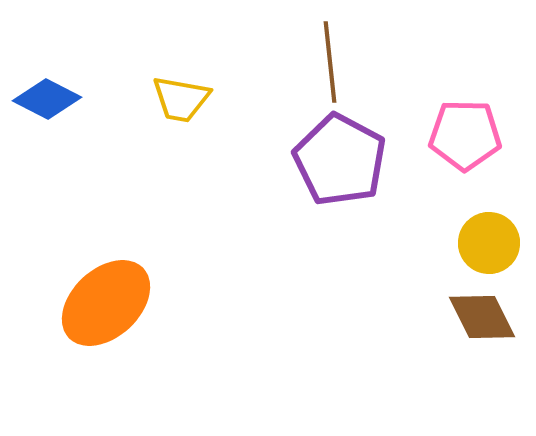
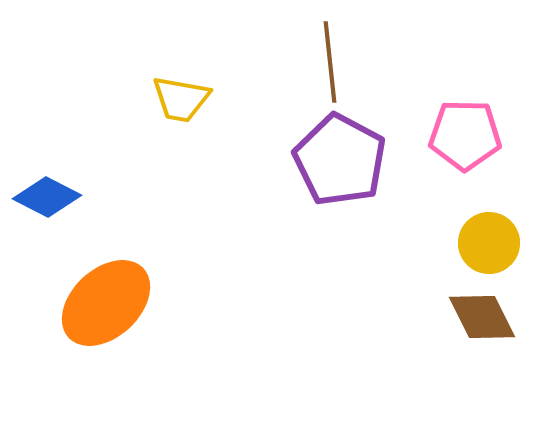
blue diamond: moved 98 px down
